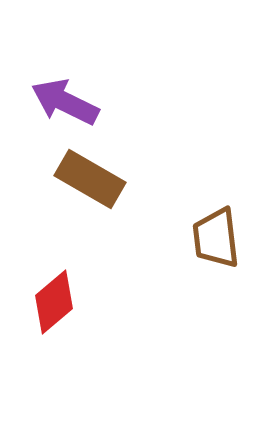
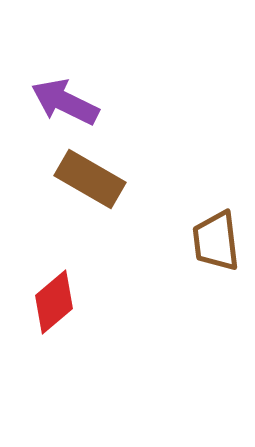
brown trapezoid: moved 3 px down
